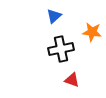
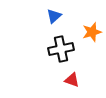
orange star: rotated 24 degrees counterclockwise
